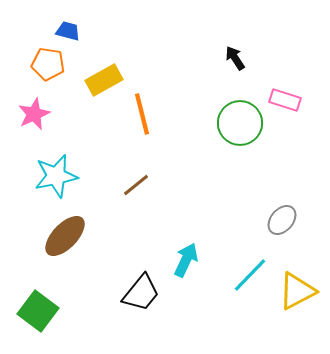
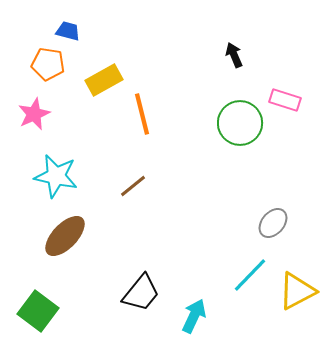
black arrow: moved 1 px left, 3 px up; rotated 10 degrees clockwise
cyan star: rotated 24 degrees clockwise
brown line: moved 3 px left, 1 px down
gray ellipse: moved 9 px left, 3 px down
cyan arrow: moved 8 px right, 56 px down
